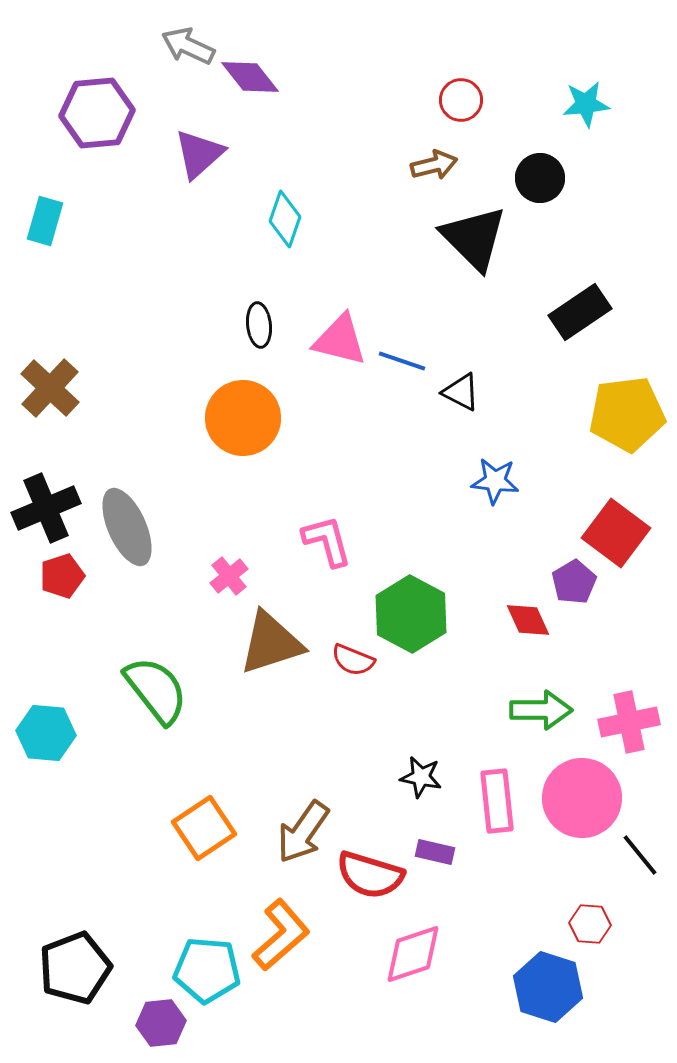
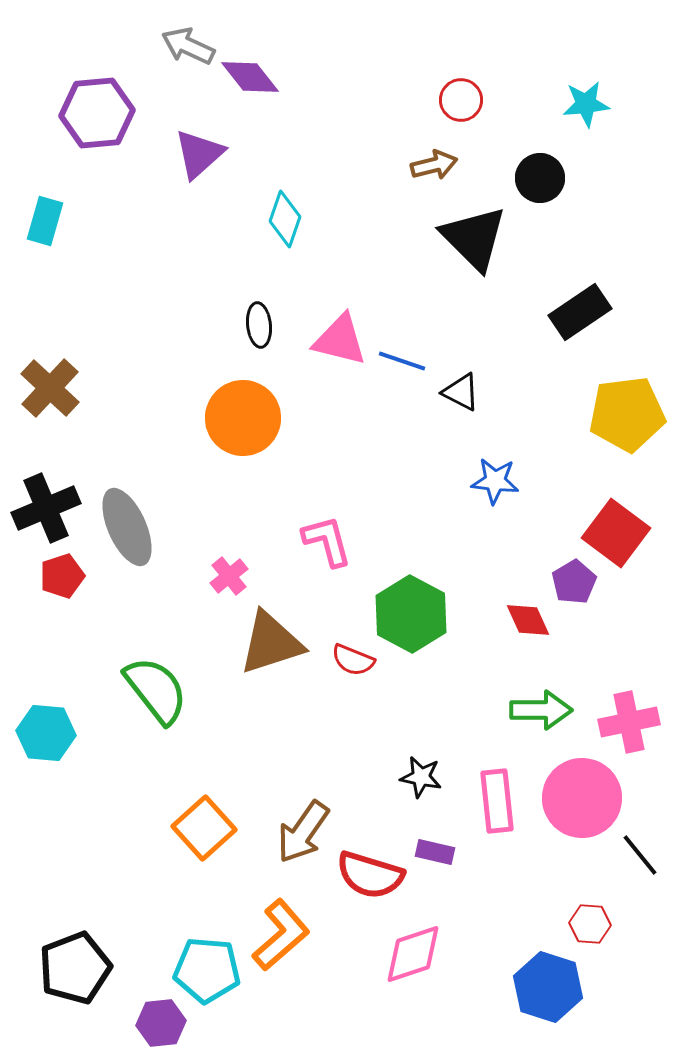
orange square at (204, 828): rotated 8 degrees counterclockwise
